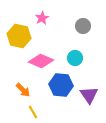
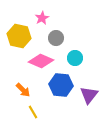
gray circle: moved 27 px left, 12 px down
purple triangle: rotated 12 degrees clockwise
